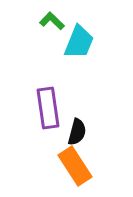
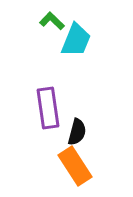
cyan trapezoid: moved 3 px left, 2 px up
